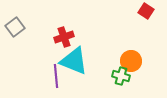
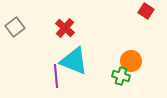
red cross: moved 1 px right, 9 px up; rotated 30 degrees counterclockwise
